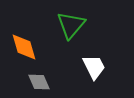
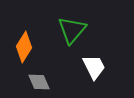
green triangle: moved 1 px right, 5 px down
orange diamond: rotated 48 degrees clockwise
